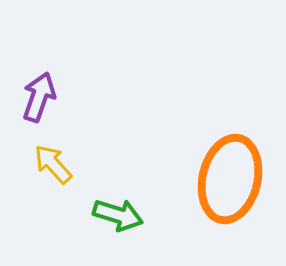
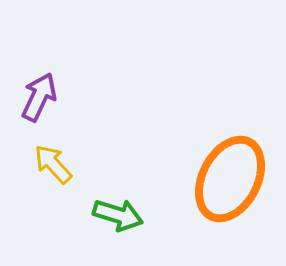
purple arrow: rotated 6 degrees clockwise
orange ellipse: rotated 14 degrees clockwise
